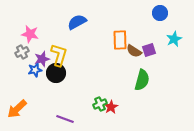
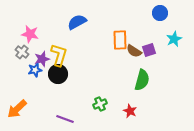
gray cross: rotated 24 degrees counterclockwise
black circle: moved 2 px right, 1 px down
red star: moved 19 px right, 4 px down; rotated 16 degrees counterclockwise
